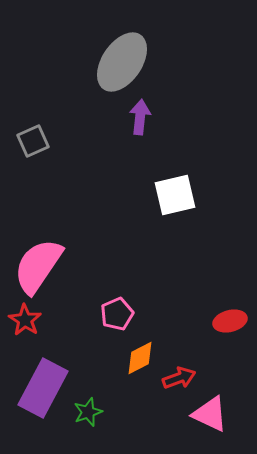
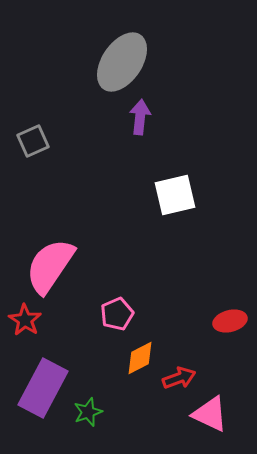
pink semicircle: moved 12 px right
